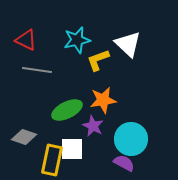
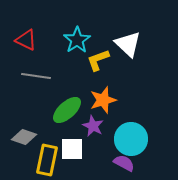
cyan star: rotated 20 degrees counterclockwise
gray line: moved 1 px left, 6 px down
orange star: rotated 8 degrees counterclockwise
green ellipse: rotated 16 degrees counterclockwise
yellow rectangle: moved 5 px left
